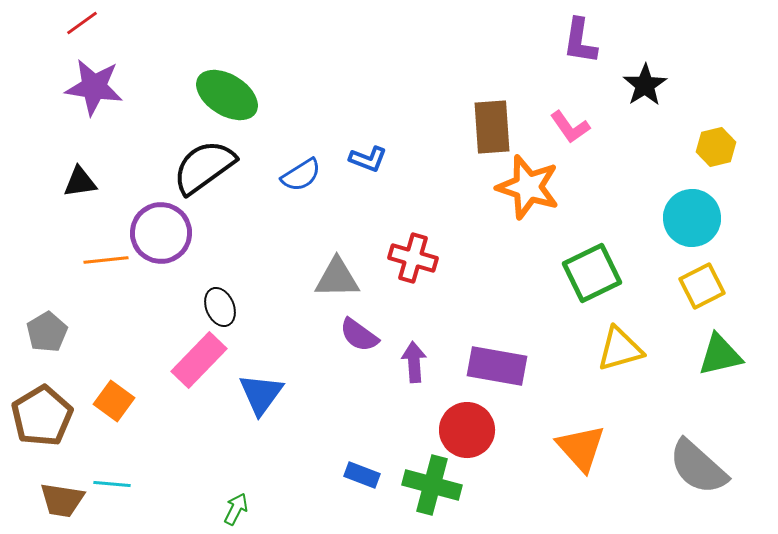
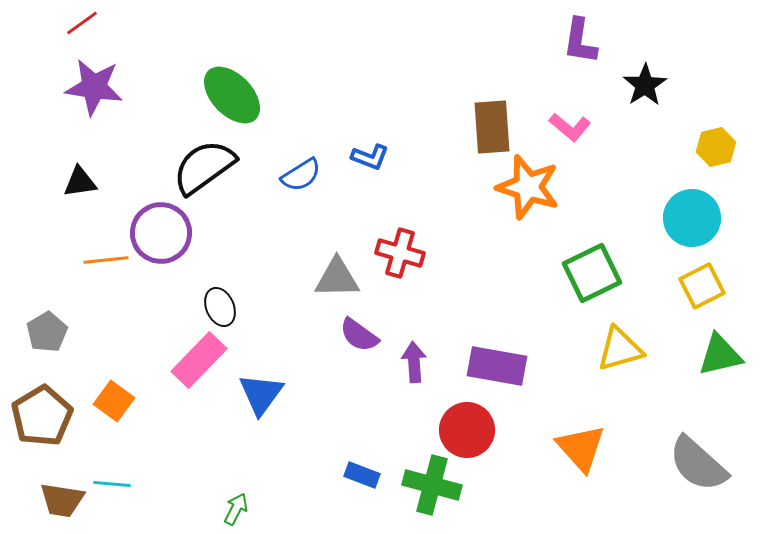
green ellipse: moved 5 px right; rotated 14 degrees clockwise
pink L-shape: rotated 15 degrees counterclockwise
blue L-shape: moved 2 px right, 2 px up
red cross: moved 13 px left, 5 px up
gray semicircle: moved 3 px up
